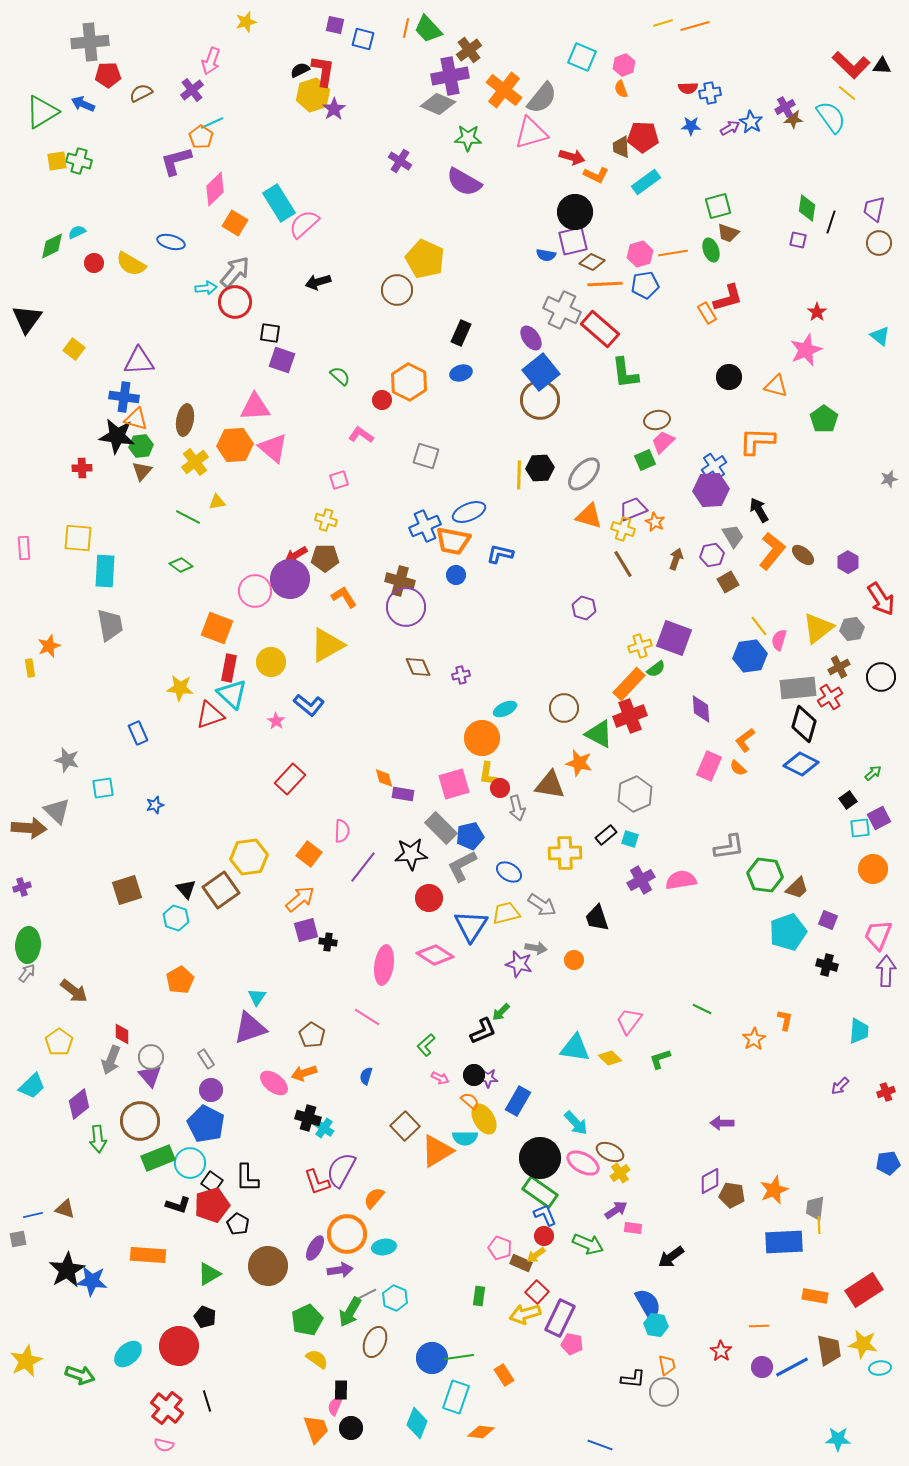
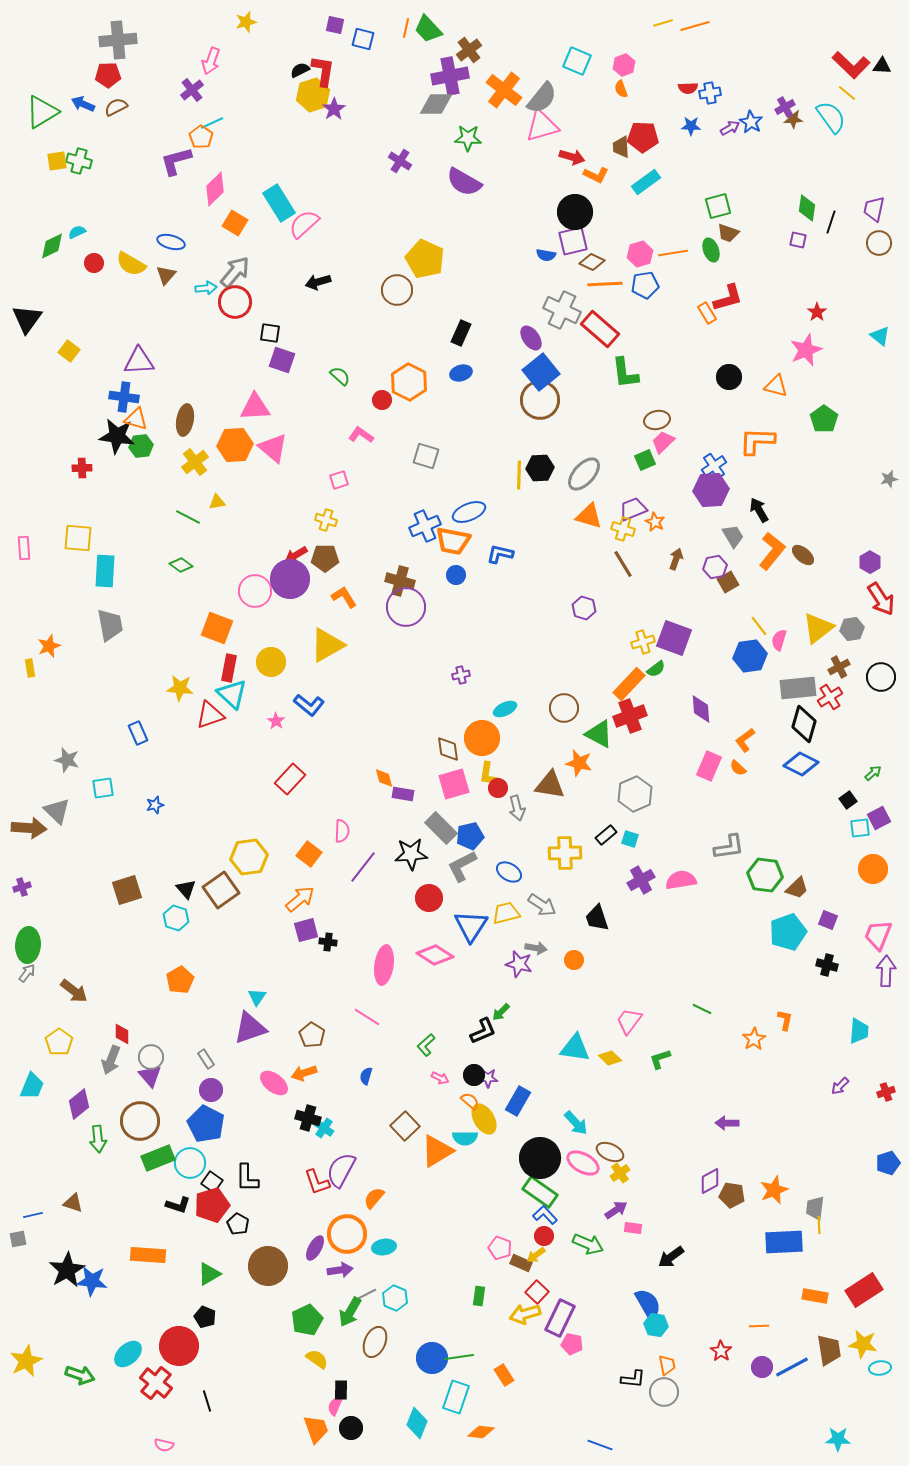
gray cross at (90, 42): moved 28 px right, 2 px up
cyan square at (582, 57): moved 5 px left, 4 px down
brown semicircle at (141, 93): moved 25 px left, 14 px down
gray diamond at (438, 104): moved 2 px left; rotated 24 degrees counterclockwise
pink triangle at (531, 133): moved 11 px right, 7 px up
yellow square at (74, 349): moved 5 px left, 2 px down
brown triangle at (142, 471): moved 24 px right, 196 px up
purple hexagon at (712, 555): moved 3 px right, 12 px down
purple hexagon at (848, 562): moved 22 px right
yellow cross at (640, 646): moved 3 px right, 4 px up
brown diamond at (418, 667): moved 30 px right, 82 px down; rotated 16 degrees clockwise
red circle at (500, 788): moved 2 px left
cyan trapezoid at (32, 1086): rotated 24 degrees counterclockwise
purple arrow at (722, 1123): moved 5 px right
blue pentagon at (888, 1163): rotated 10 degrees counterclockwise
brown triangle at (65, 1209): moved 8 px right, 6 px up
blue L-shape at (545, 1215): rotated 20 degrees counterclockwise
red cross at (167, 1408): moved 11 px left, 25 px up
